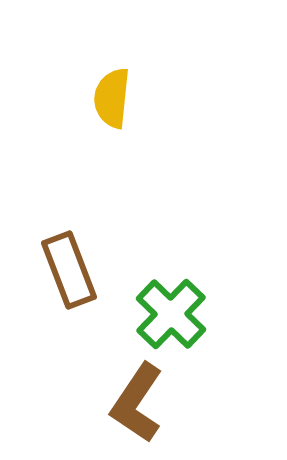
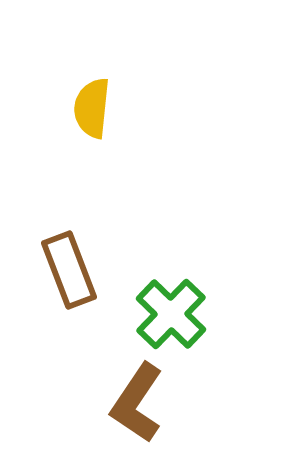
yellow semicircle: moved 20 px left, 10 px down
